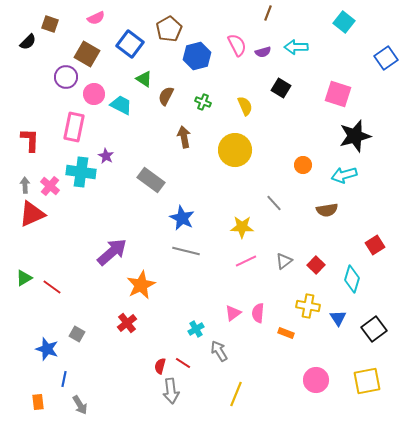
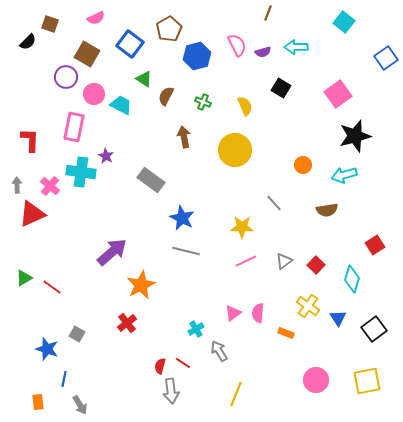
pink square at (338, 94): rotated 36 degrees clockwise
gray arrow at (25, 185): moved 8 px left
yellow cross at (308, 306): rotated 25 degrees clockwise
